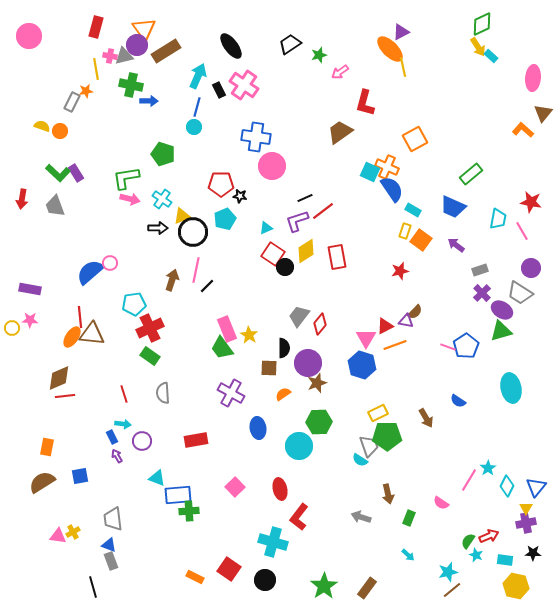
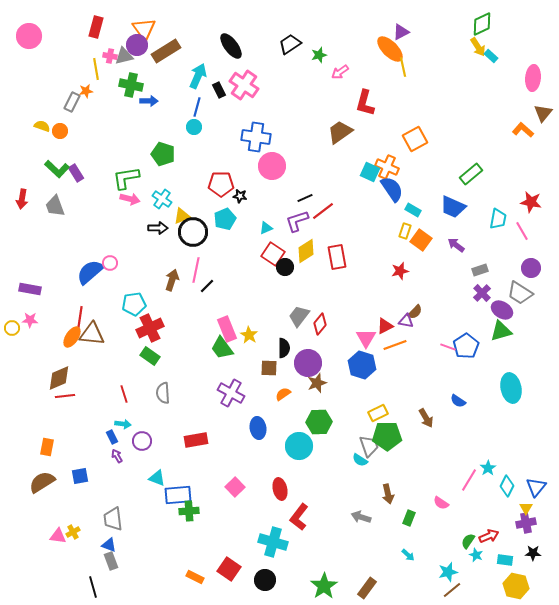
green L-shape at (58, 173): moved 1 px left, 4 px up
red line at (80, 317): rotated 15 degrees clockwise
